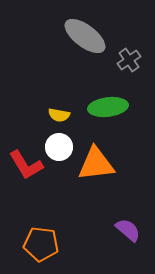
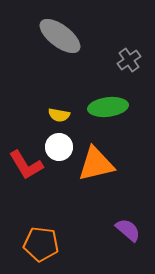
gray ellipse: moved 25 px left
orange triangle: rotated 6 degrees counterclockwise
